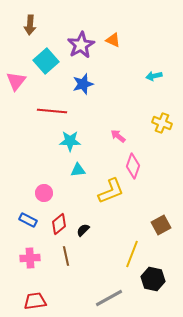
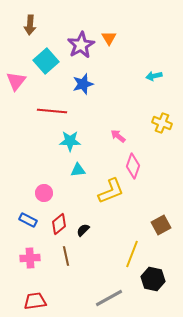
orange triangle: moved 4 px left, 2 px up; rotated 35 degrees clockwise
